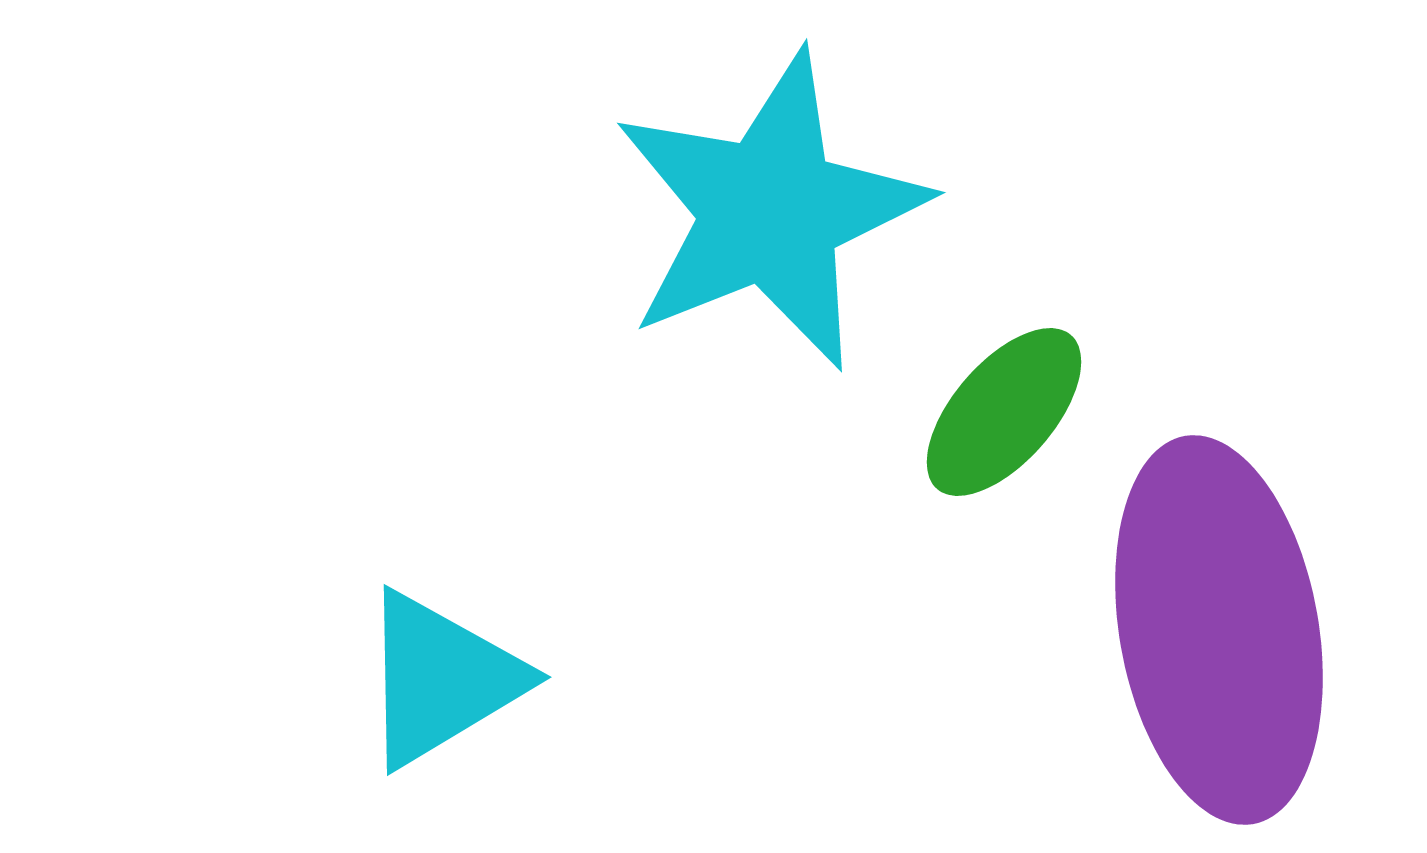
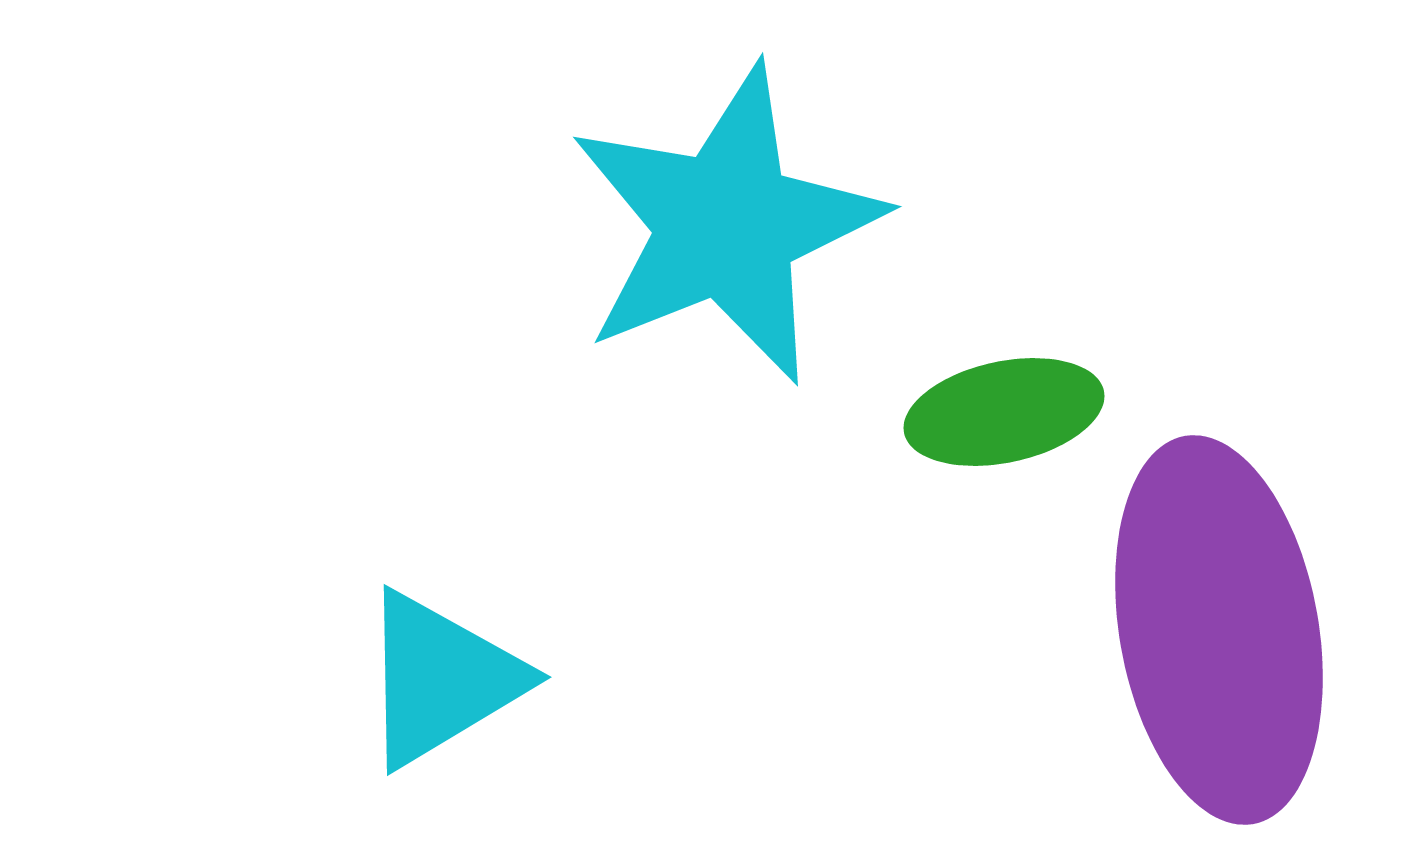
cyan star: moved 44 px left, 14 px down
green ellipse: rotated 37 degrees clockwise
